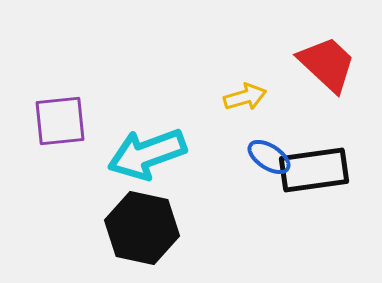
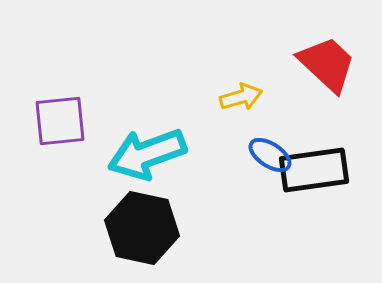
yellow arrow: moved 4 px left
blue ellipse: moved 1 px right, 2 px up
